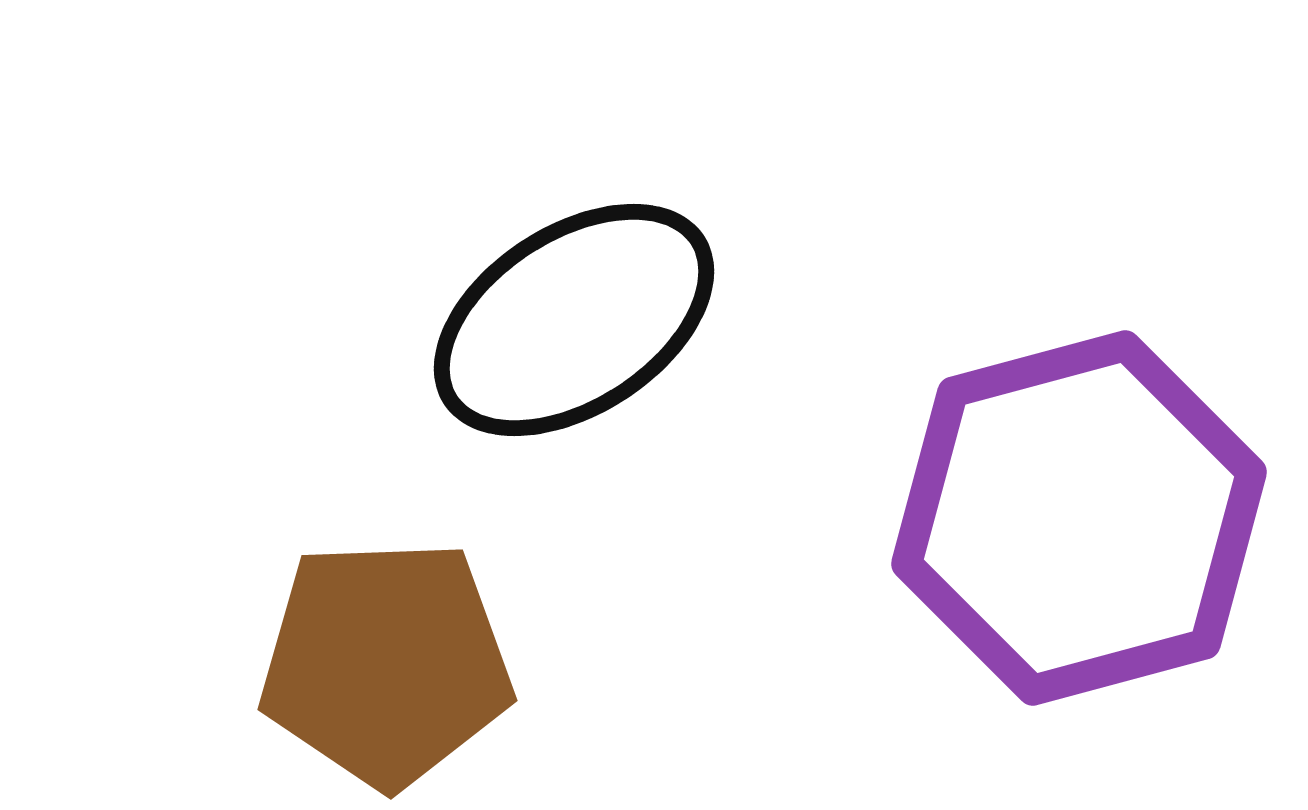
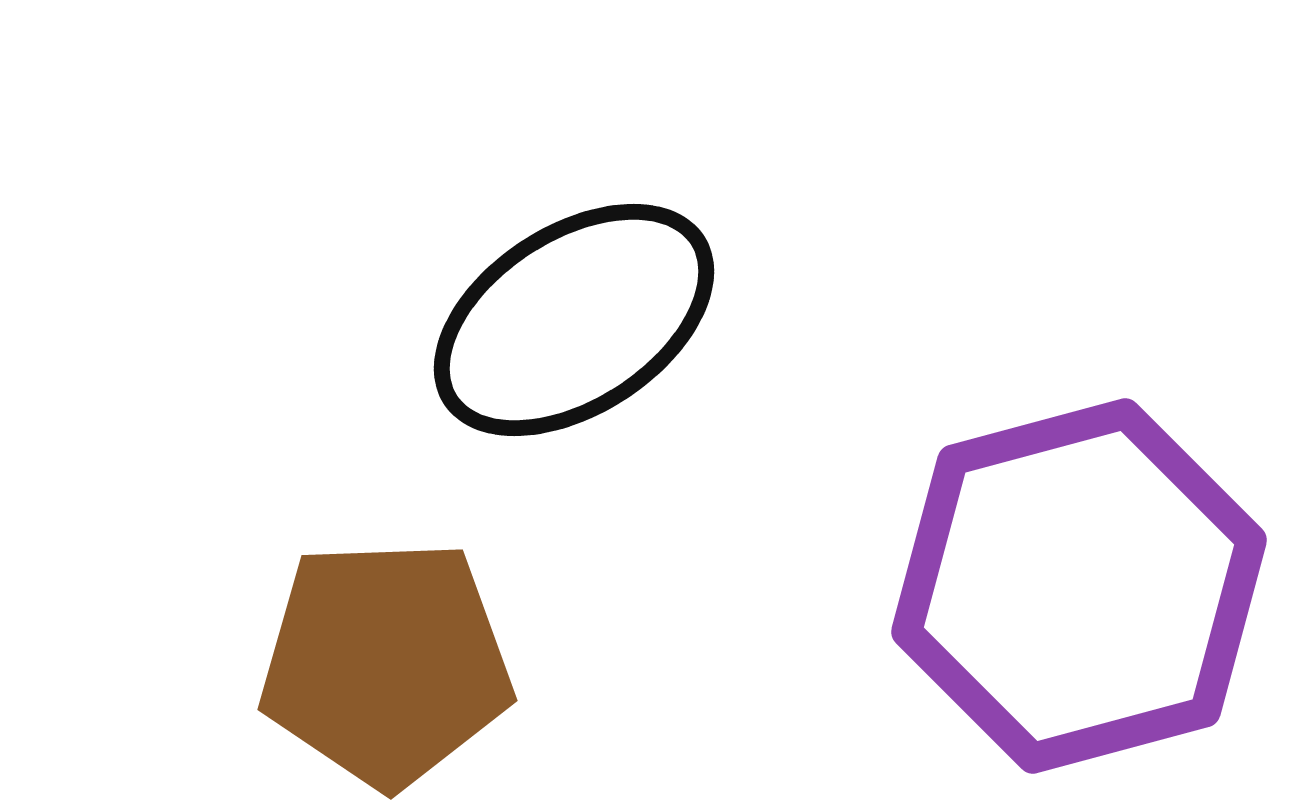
purple hexagon: moved 68 px down
